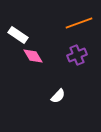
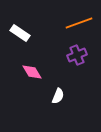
white rectangle: moved 2 px right, 2 px up
pink diamond: moved 1 px left, 16 px down
white semicircle: rotated 21 degrees counterclockwise
